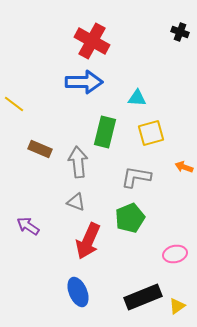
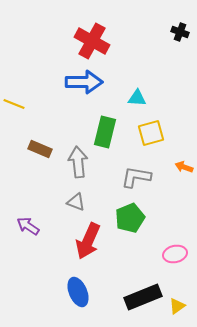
yellow line: rotated 15 degrees counterclockwise
